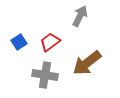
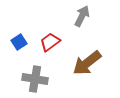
gray arrow: moved 2 px right
gray cross: moved 10 px left, 4 px down
